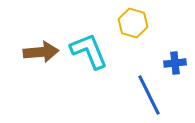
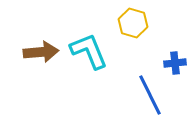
blue line: moved 1 px right
